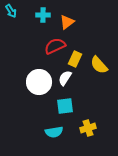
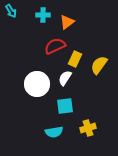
yellow semicircle: rotated 78 degrees clockwise
white circle: moved 2 px left, 2 px down
